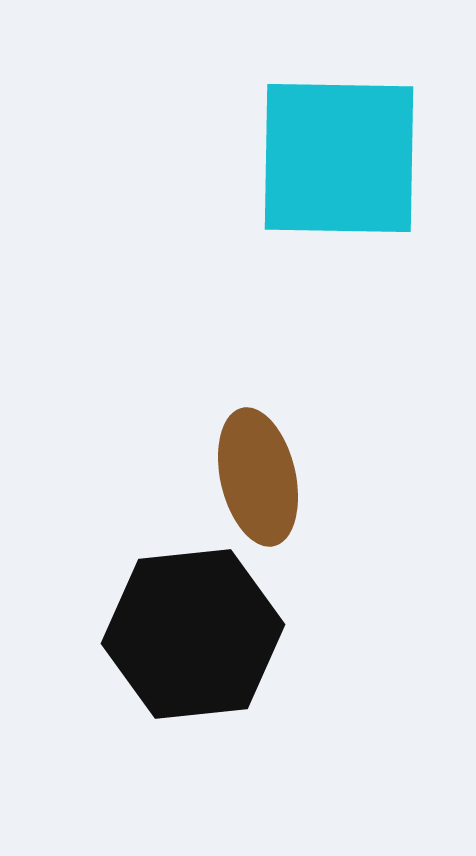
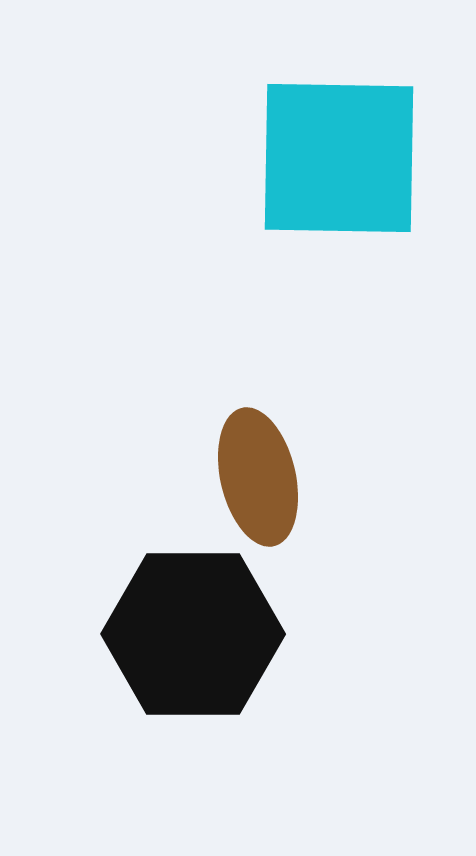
black hexagon: rotated 6 degrees clockwise
